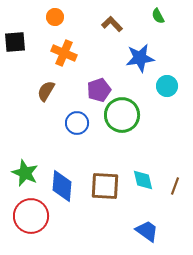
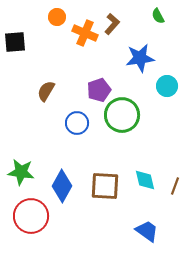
orange circle: moved 2 px right
brown L-shape: rotated 85 degrees clockwise
orange cross: moved 21 px right, 20 px up
green star: moved 4 px left, 1 px up; rotated 16 degrees counterclockwise
cyan diamond: moved 2 px right
blue diamond: rotated 24 degrees clockwise
